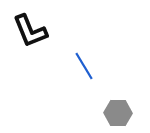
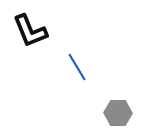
blue line: moved 7 px left, 1 px down
